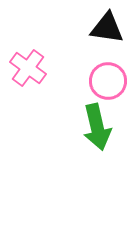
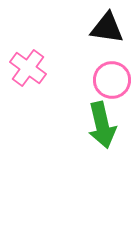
pink circle: moved 4 px right, 1 px up
green arrow: moved 5 px right, 2 px up
